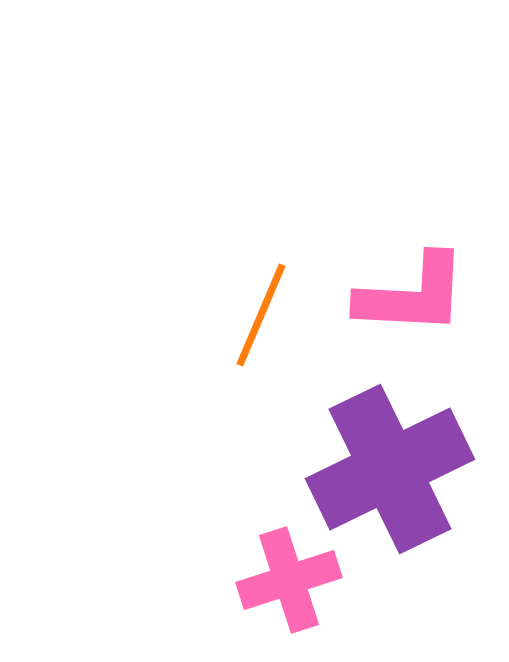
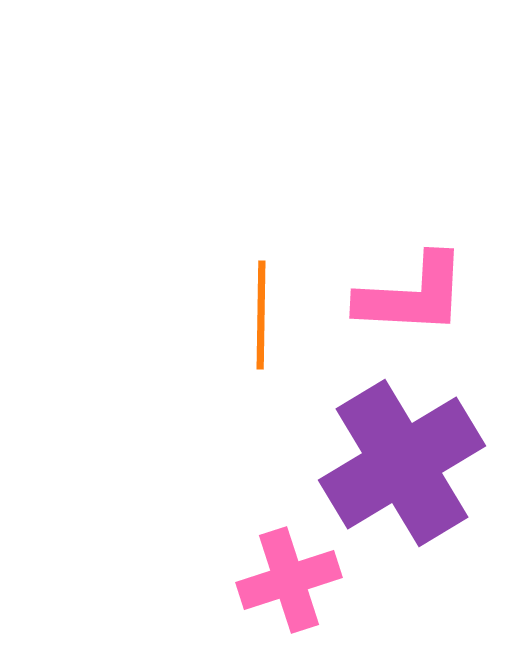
orange line: rotated 22 degrees counterclockwise
purple cross: moved 12 px right, 6 px up; rotated 5 degrees counterclockwise
